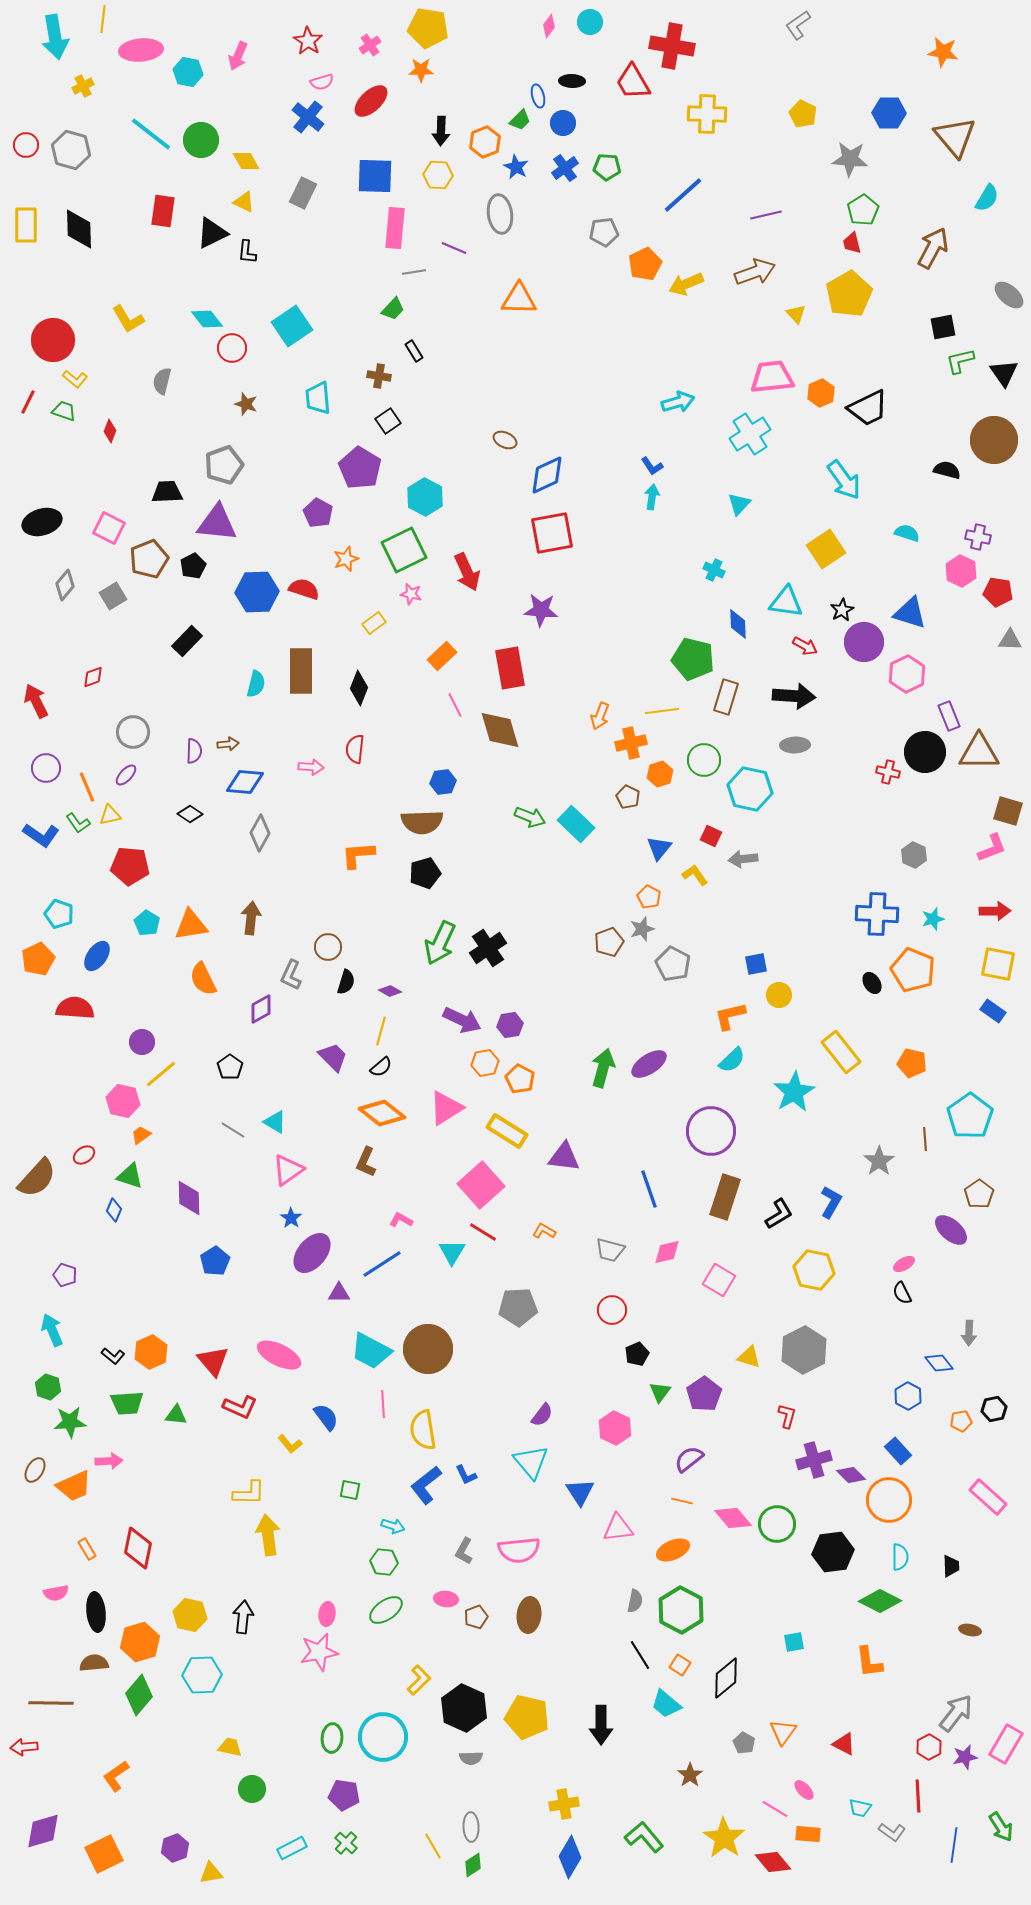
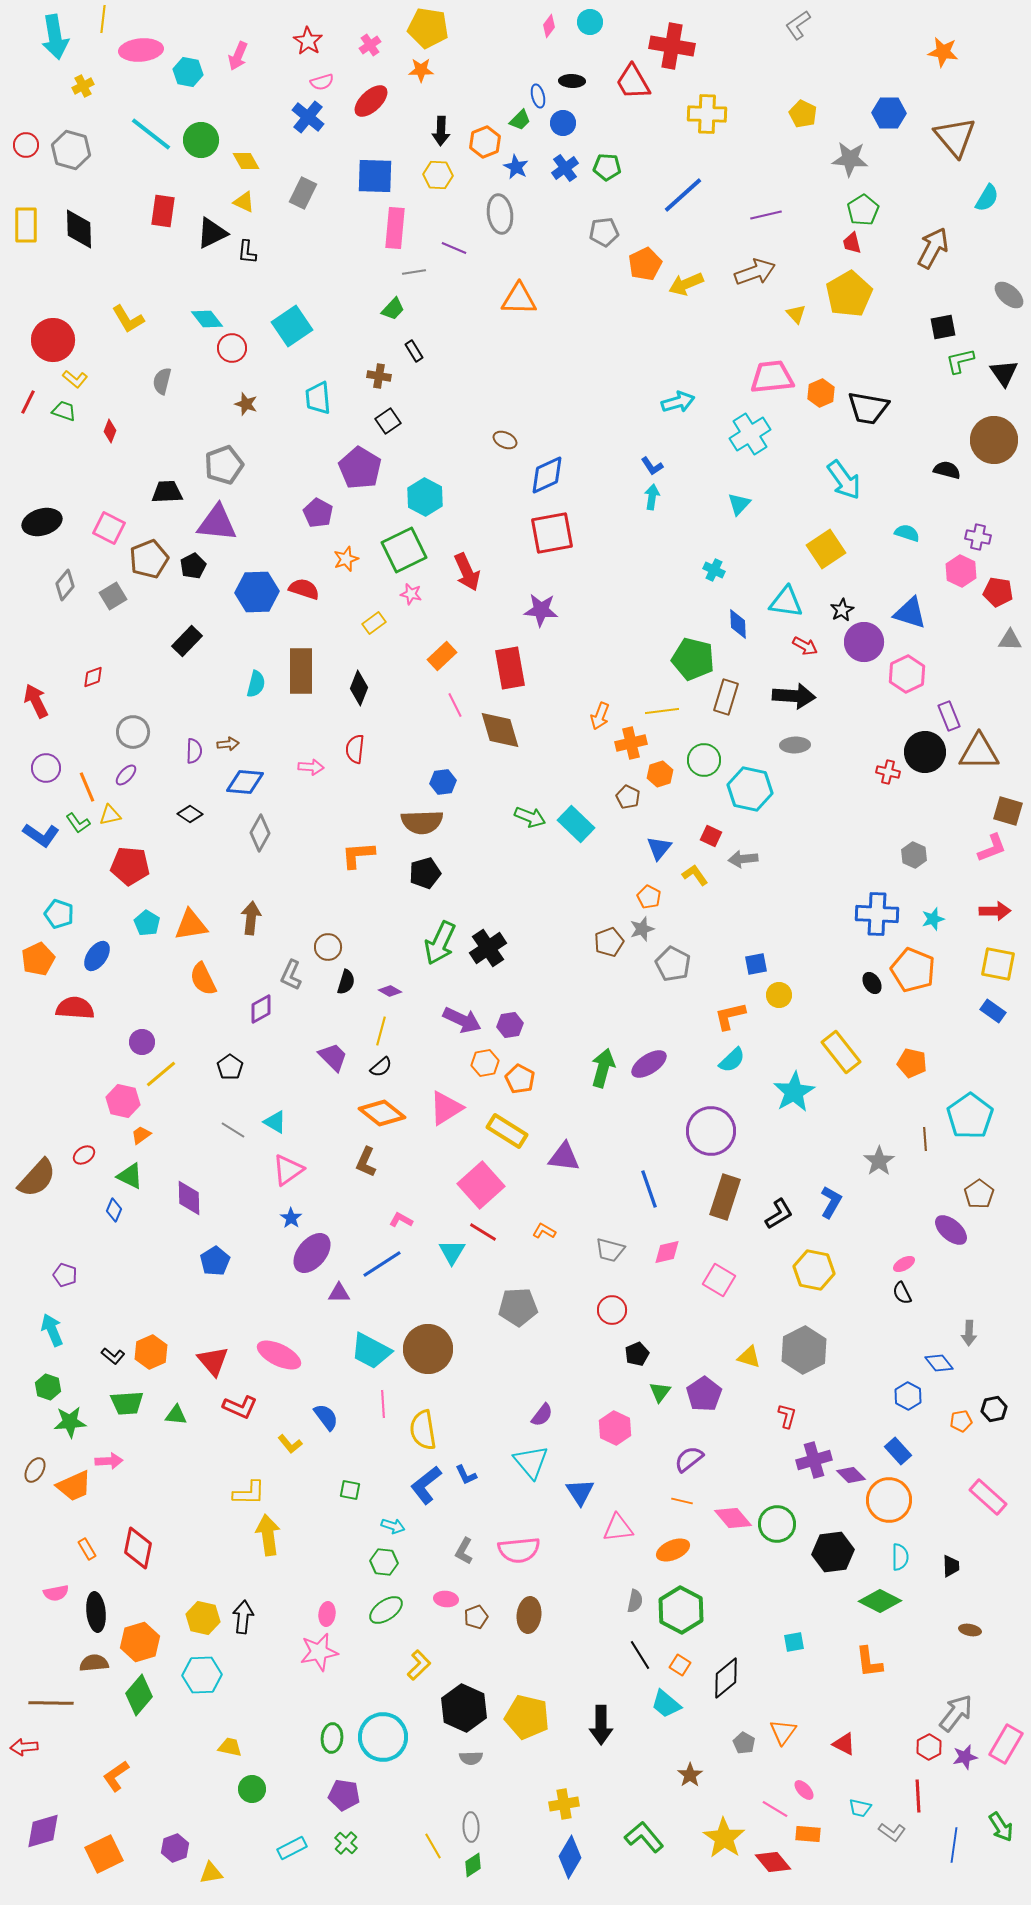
black trapezoid at (868, 408): rotated 36 degrees clockwise
green triangle at (130, 1176): rotated 8 degrees clockwise
yellow hexagon at (190, 1615): moved 13 px right, 3 px down
yellow L-shape at (419, 1680): moved 15 px up
